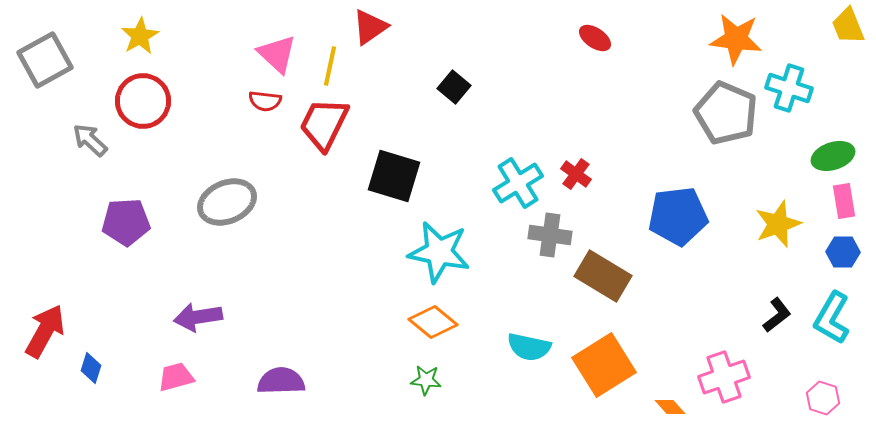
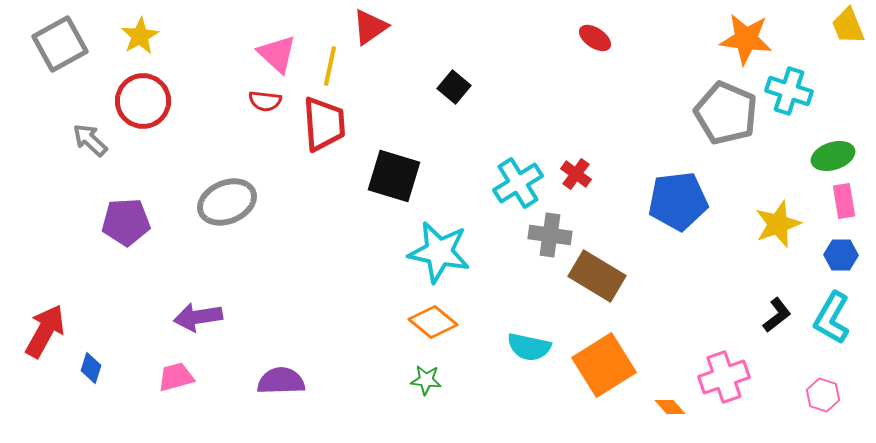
orange star at (736, 39): moved 10 px right
gray square at (45, 60): moved 15 px right, 16 px up
cyan cross at (789, 88): moved 3 px down
red trapezoid at (324, 124): rotated 150 degrees clockwise
blue pentagon at (678, 216): moved 15 px up
blue hexagon at (843, 252): moved 2 px left, 3 px down
brown rectangle at (603, 276): moved 6 px left
pink hexagon at (823, 398): moved 3 px up
